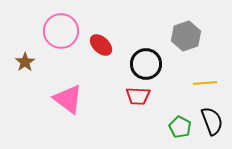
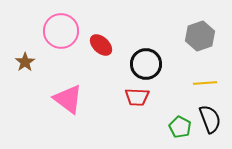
gray hexagon: moved 14 px right
red trapezoid: moved 1 px left, 1 px down
black semicircle: moved 2 px left, 2 px up
